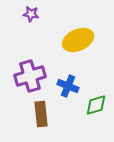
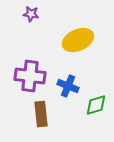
purple cross: rotated 24 degrees clockwise
